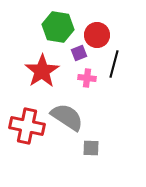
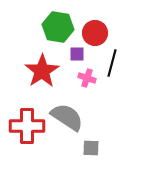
red circle: moved 2 px left, 2 px up
purple square: moved 2 px left, 1 px down; rotated 21 degrees clockwise
black line: moved 2 px left, 1 px up
pink cross: rotated 12 degrees clockwise
red cross: rotated 12 degrees counterclockwise
